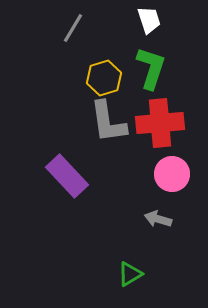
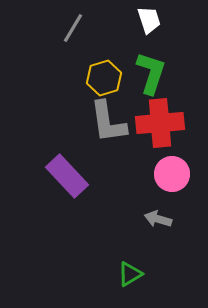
green L-shape: moved 5 px down
